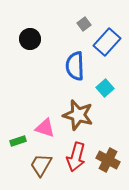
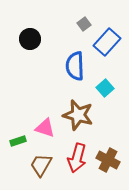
red arrow: moved 1 px right, 1 px down
